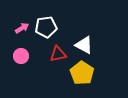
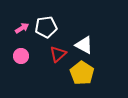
red triangle: rotated 30 degrees counterclockwise
